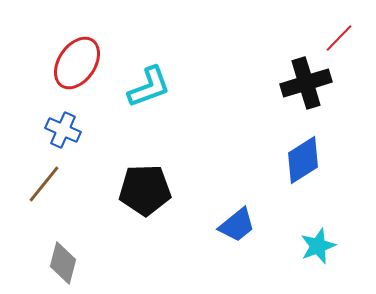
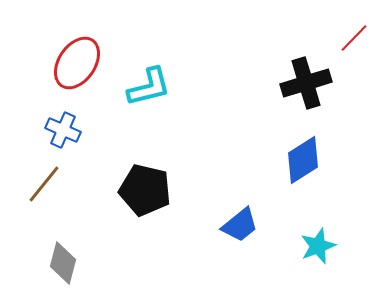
red line: moved 15 px right
cyan L-shape: rotated 6 degrees clockwise
black pentagon: rotated 15 degrees clockwise
blue trapezoid: moved 3 px right
